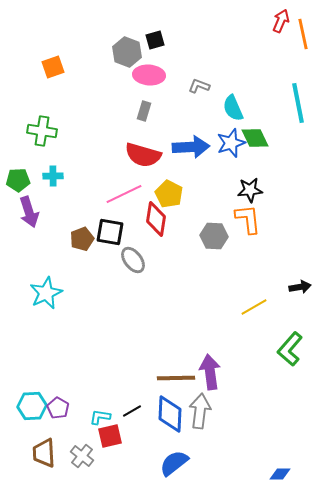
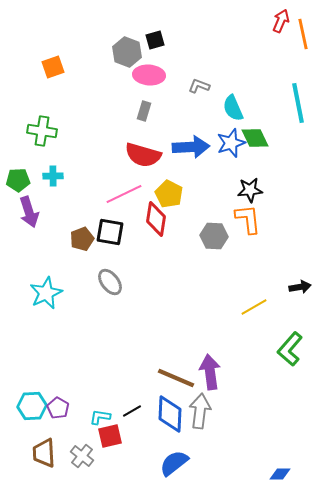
gray ellipse at (133, 260): moved 23 px left, 22 px down
brown line at (176, 378): rotated 24 degrees clockwise
